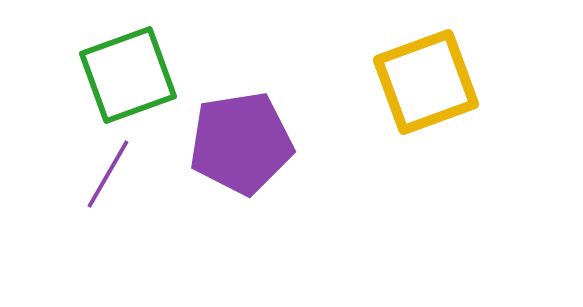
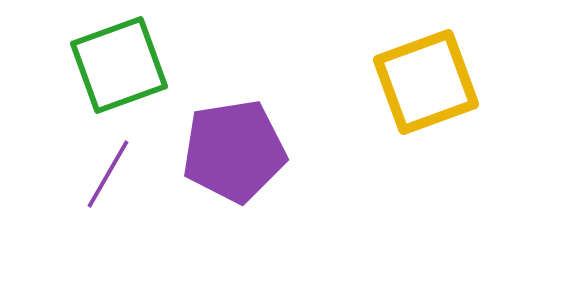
green square: moved 9 px left, 10 px up
purple pentagon: moved 7 px left, 8 px down
